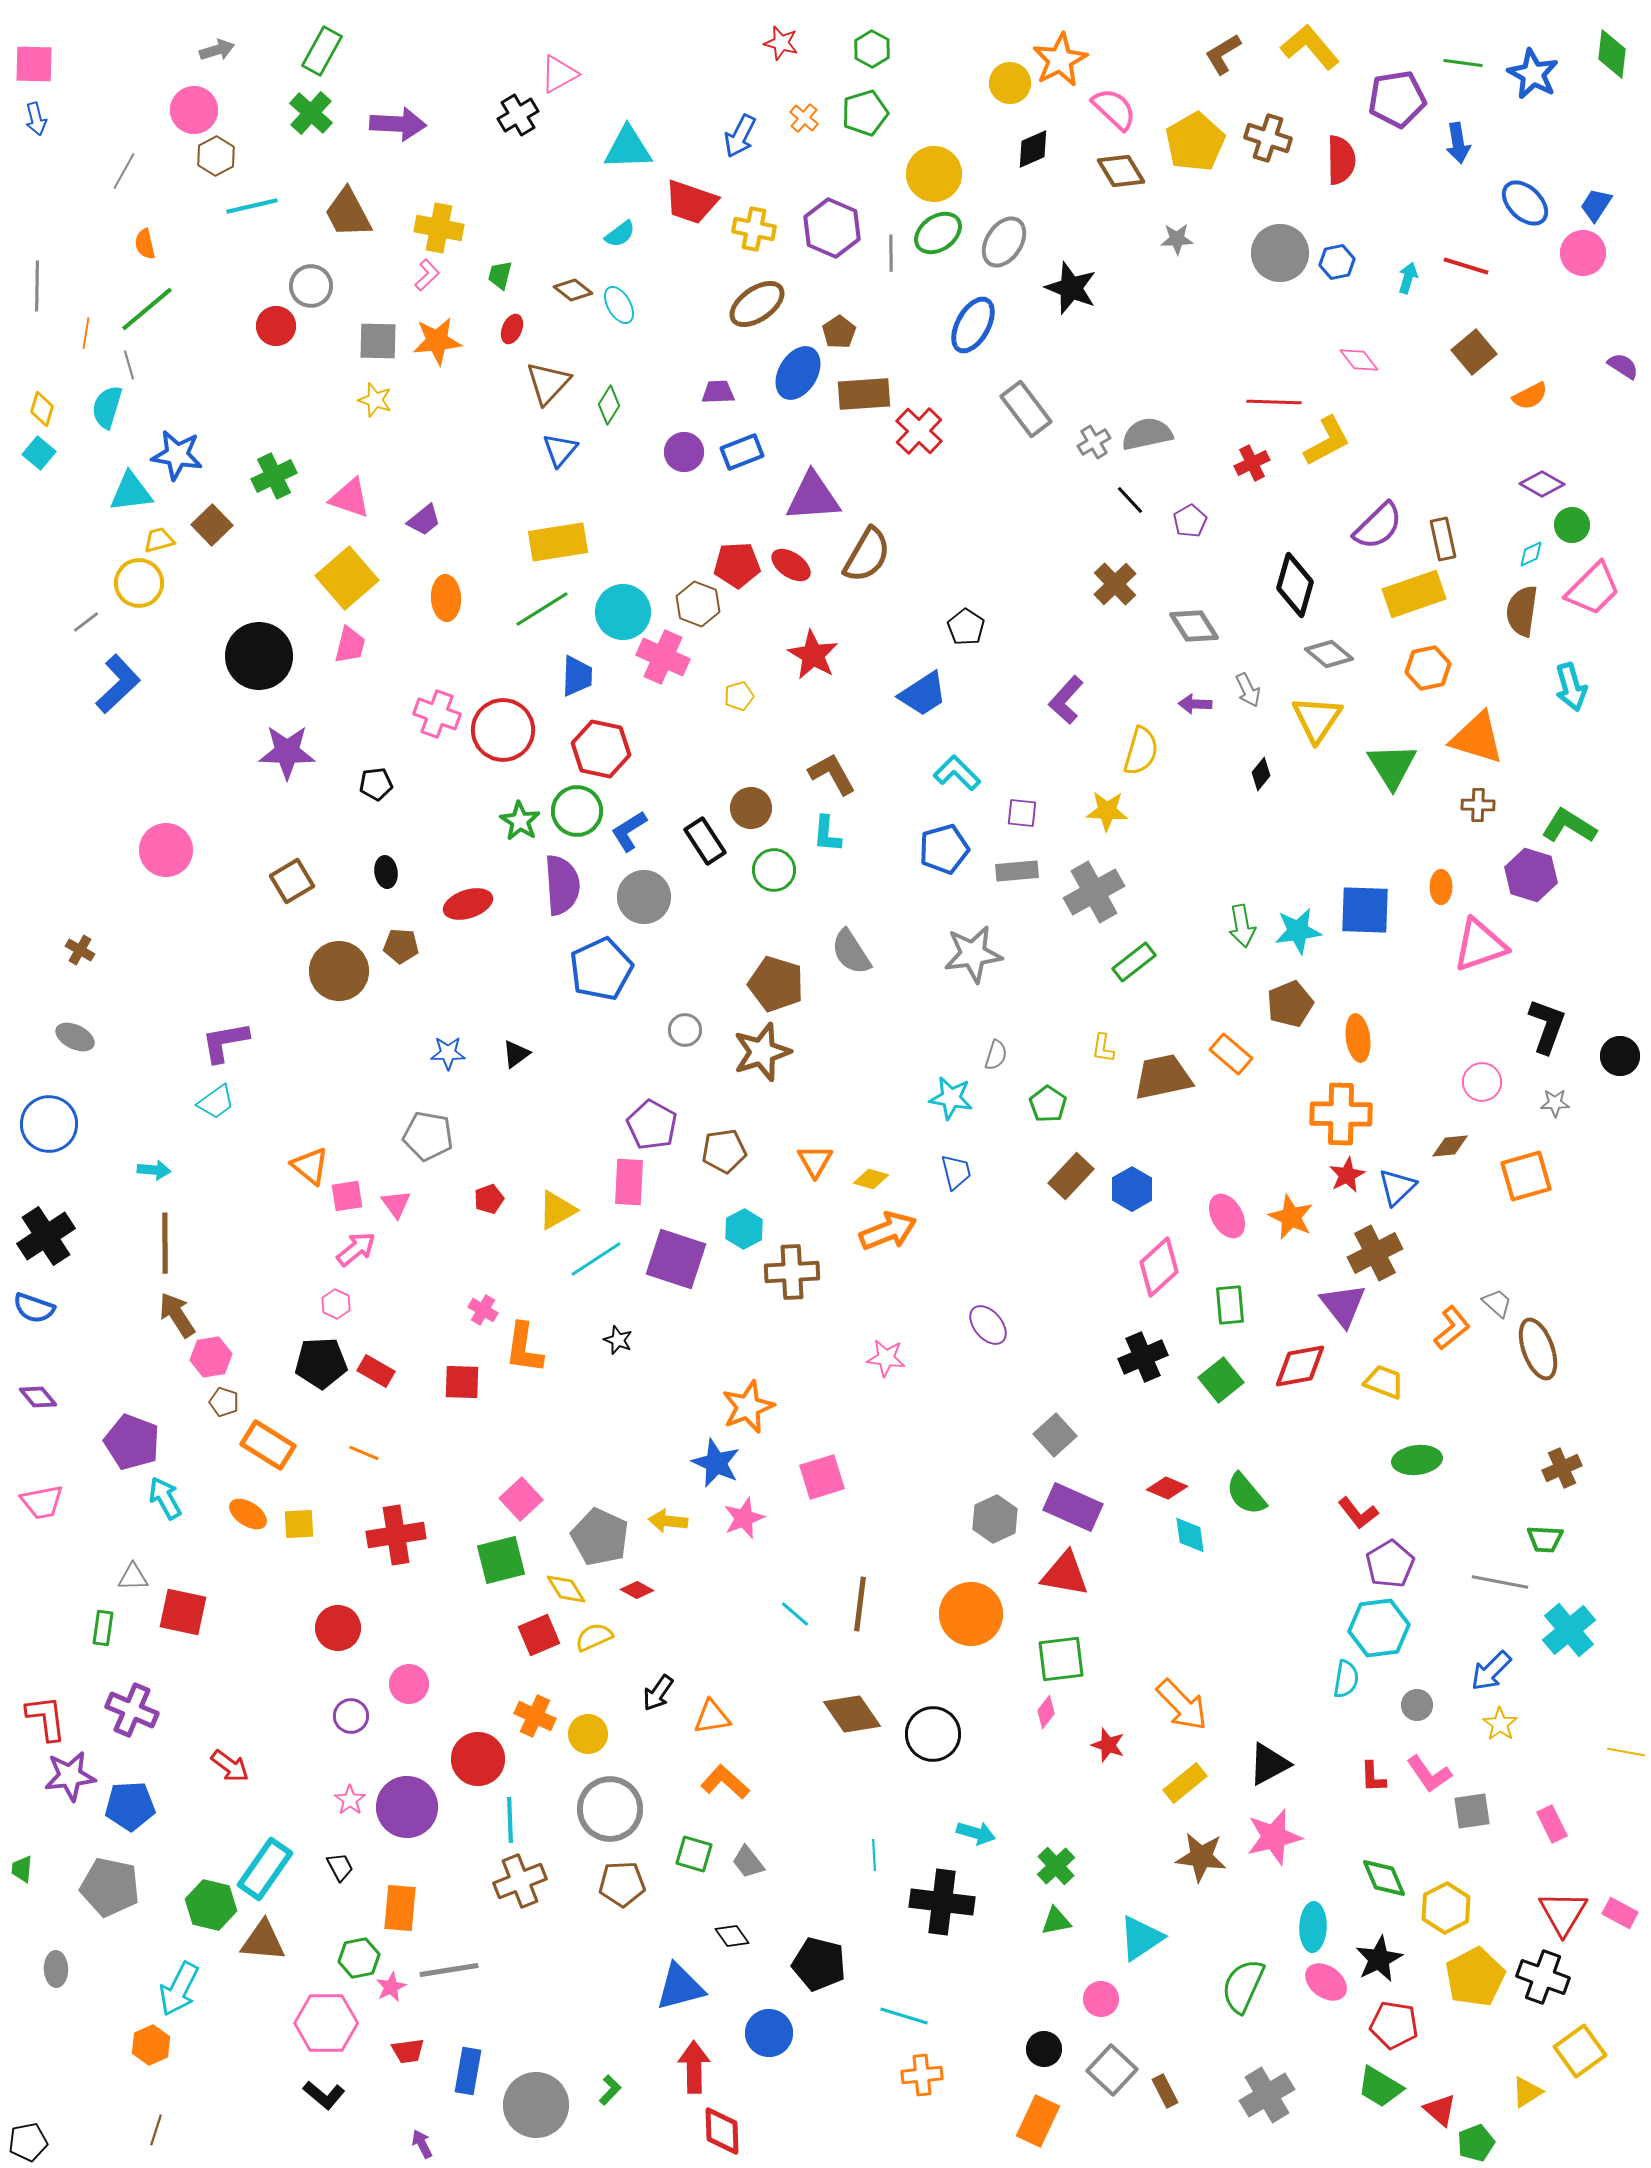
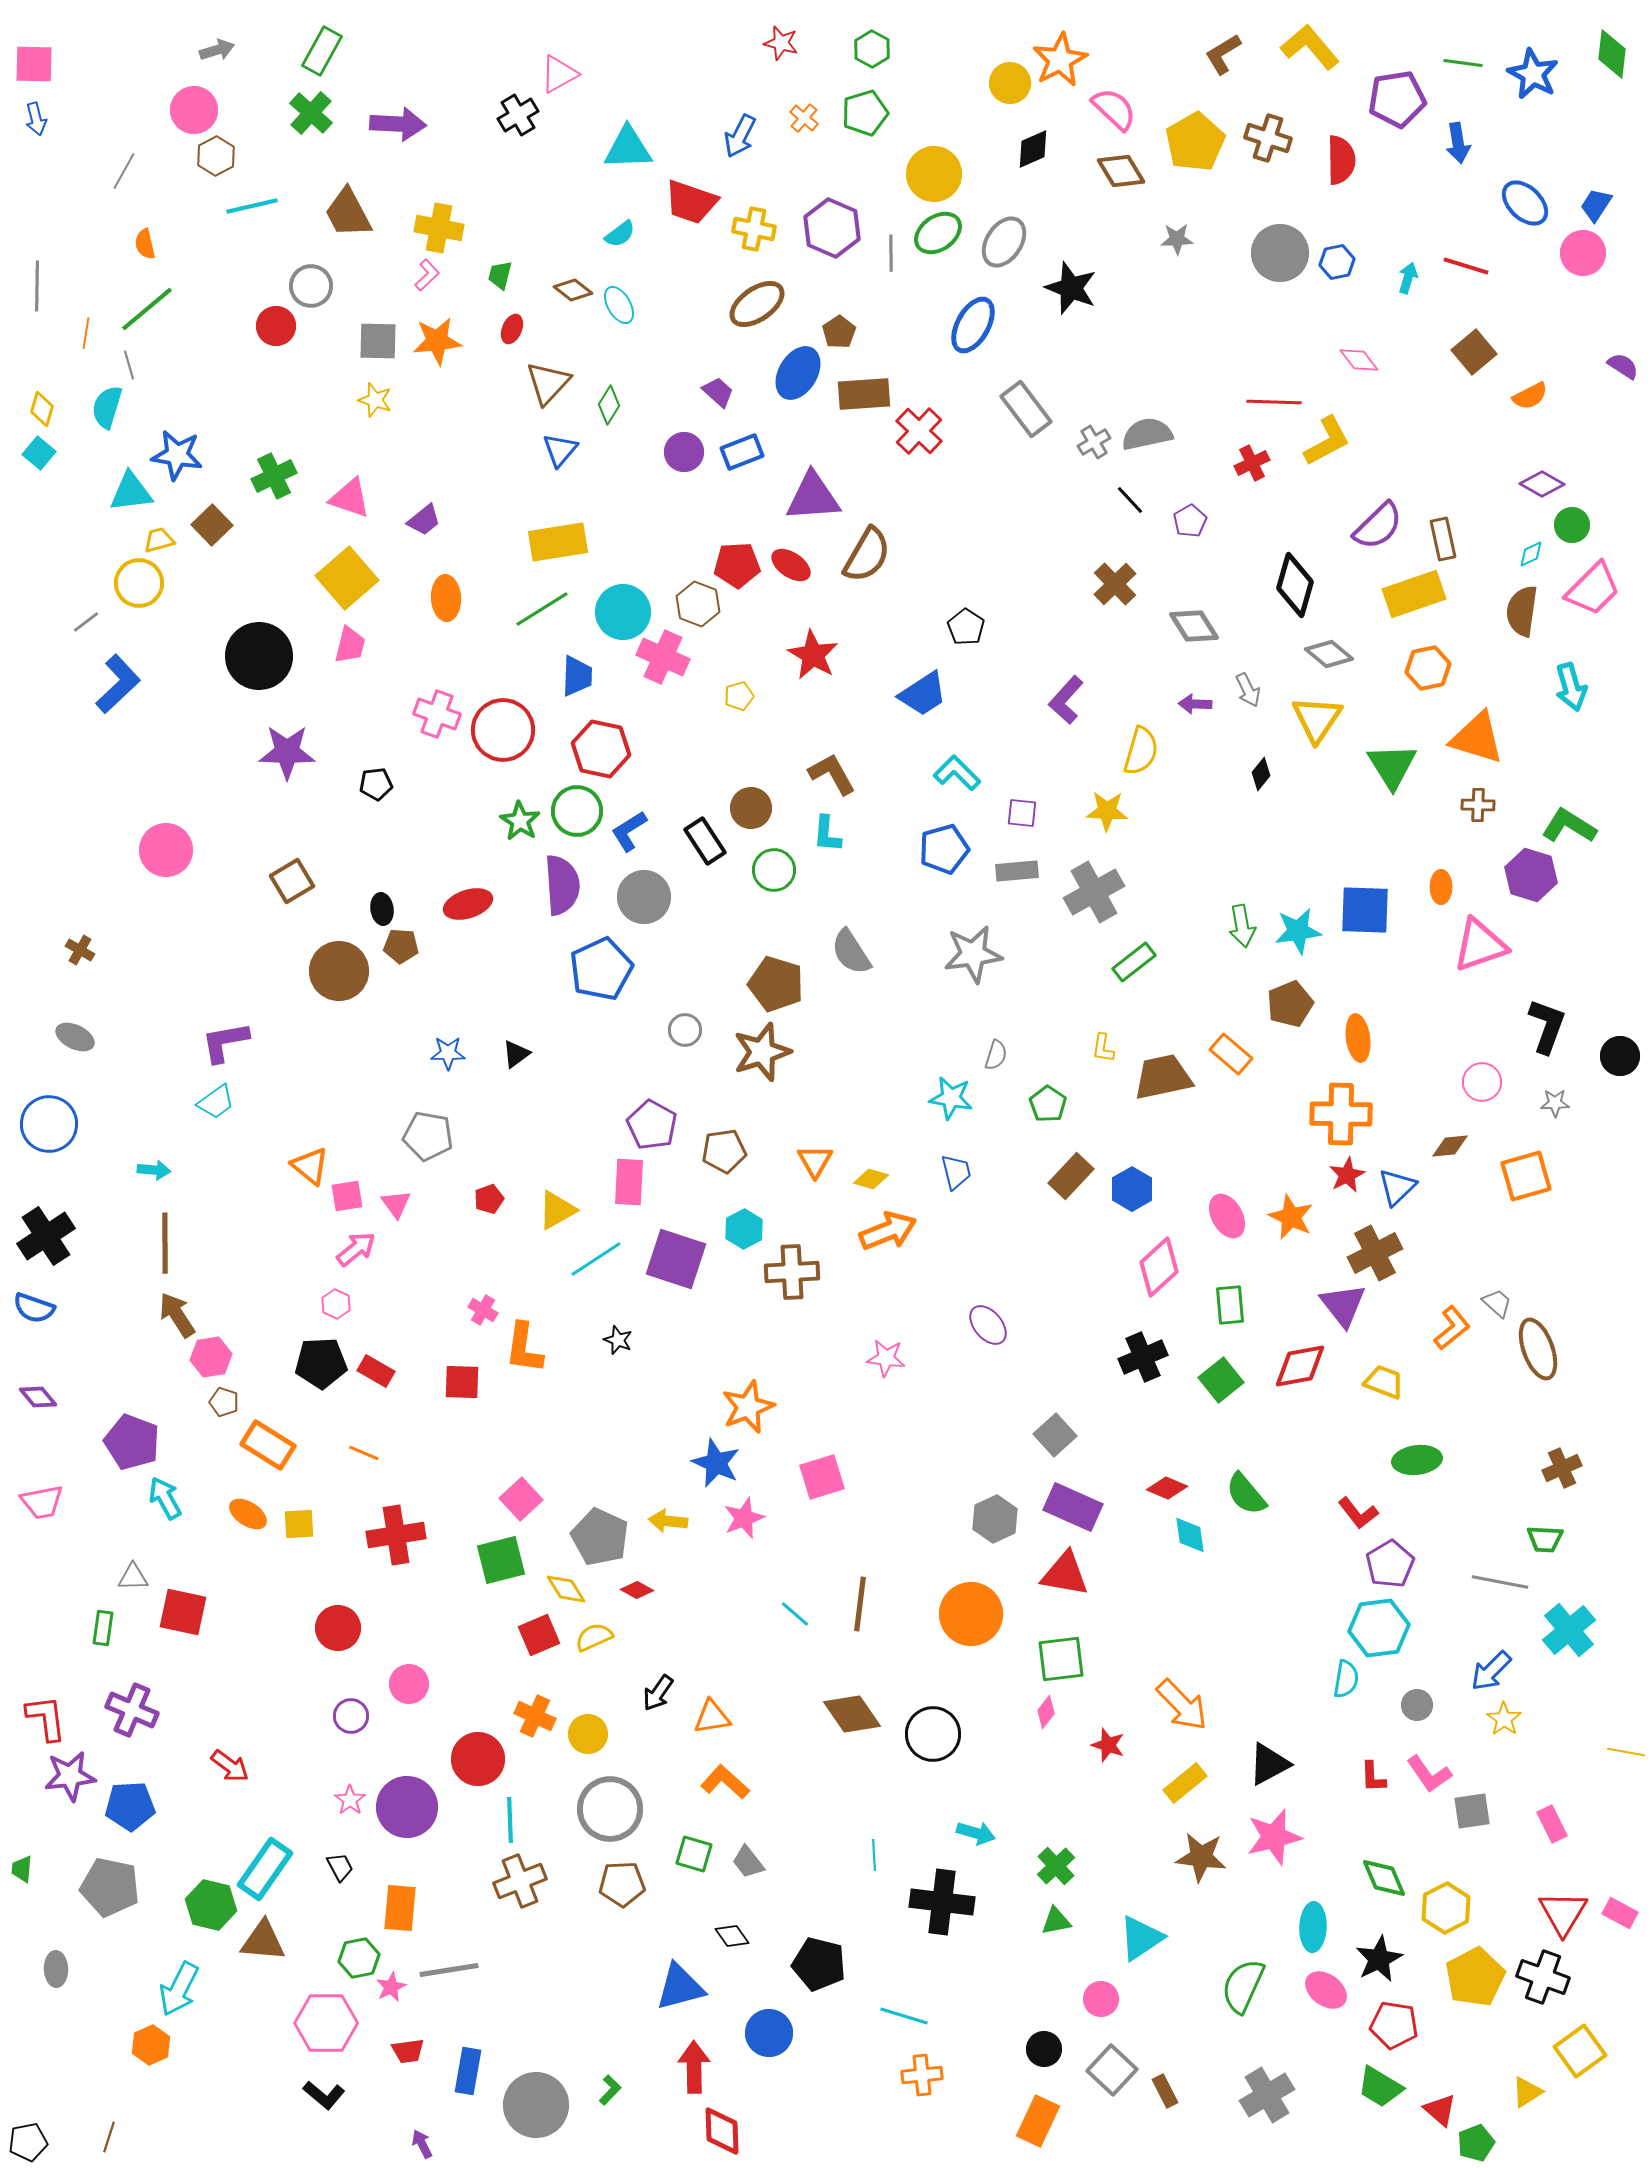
purple trapezoid at (718, 392): rotated 44 degrees clockwise
black ellipse at (386, 872): moved 4 px left, 37 px down
yellow star at (1500, 1724): moved 4 px right, 5 px up
pink ellipse at (1326, 1982): moved 8 px down
brown line at (156, 2130): moved 47 px left, 7 px down
